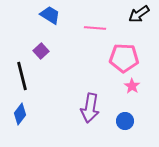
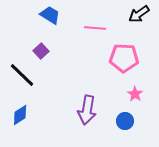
black line: moved 1 px up; rotated 32 degrees counterclockwise
pink star: moved 3 px right, 8 px down
purple arrow: moved 3 px left, 2 px down
blue diamond: moved 1 px down; rotated 20 degrees clockwise
